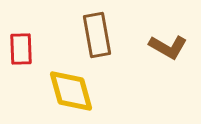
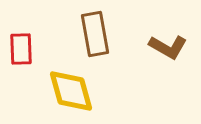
brown rectangle: moved 2 px left, 1 px up
